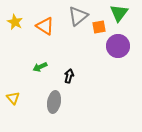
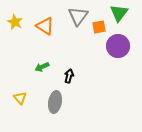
gray triangle: rotated 15 degrees counterclockwise
green arrow: moved 2 px right
yellow triangle: moved 7 px right
gray ellipse: moved 1 px right
